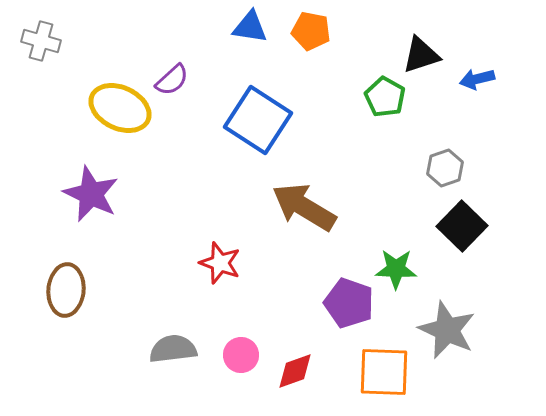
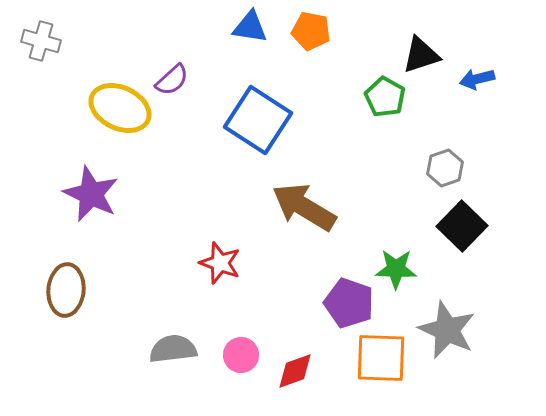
orange square: moved 3 px left, 14 px up
